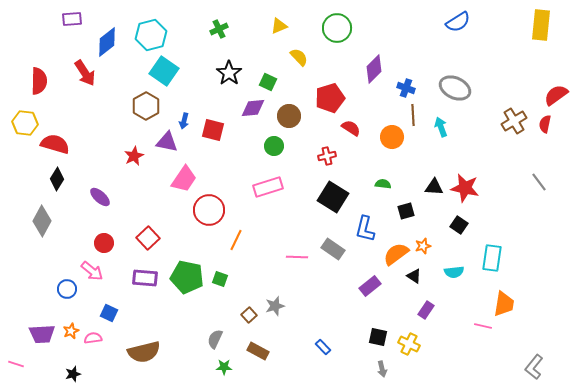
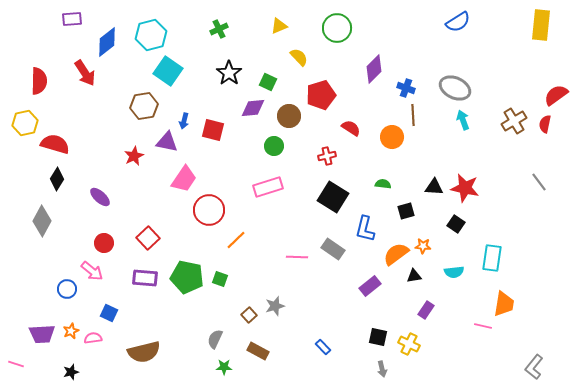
cyan square at (164, 71): moved 4 px right
red pentagon at (330, 98): moved 9 px left, 3 px up
brown hexagon at (146, 106): moved 2 px left; rotated 20 degrees clockwise
yellow hexagon at (25, 123): rotated 20 degrees counterclockwise
cyan arrow at (441, 127): moved 22 px right, 7 px up
black square at (459, 225): moved 3 px left, 1 px up
orange line at (236, 240): rotated 20 degrees clockwise
orange star at (423, 246): rotated 21 degrees clockwise
black triangle at (414, 276): rotated 42 degrees counterclockwise
black star at (73, 374): moved 2 px left, 2 px up
